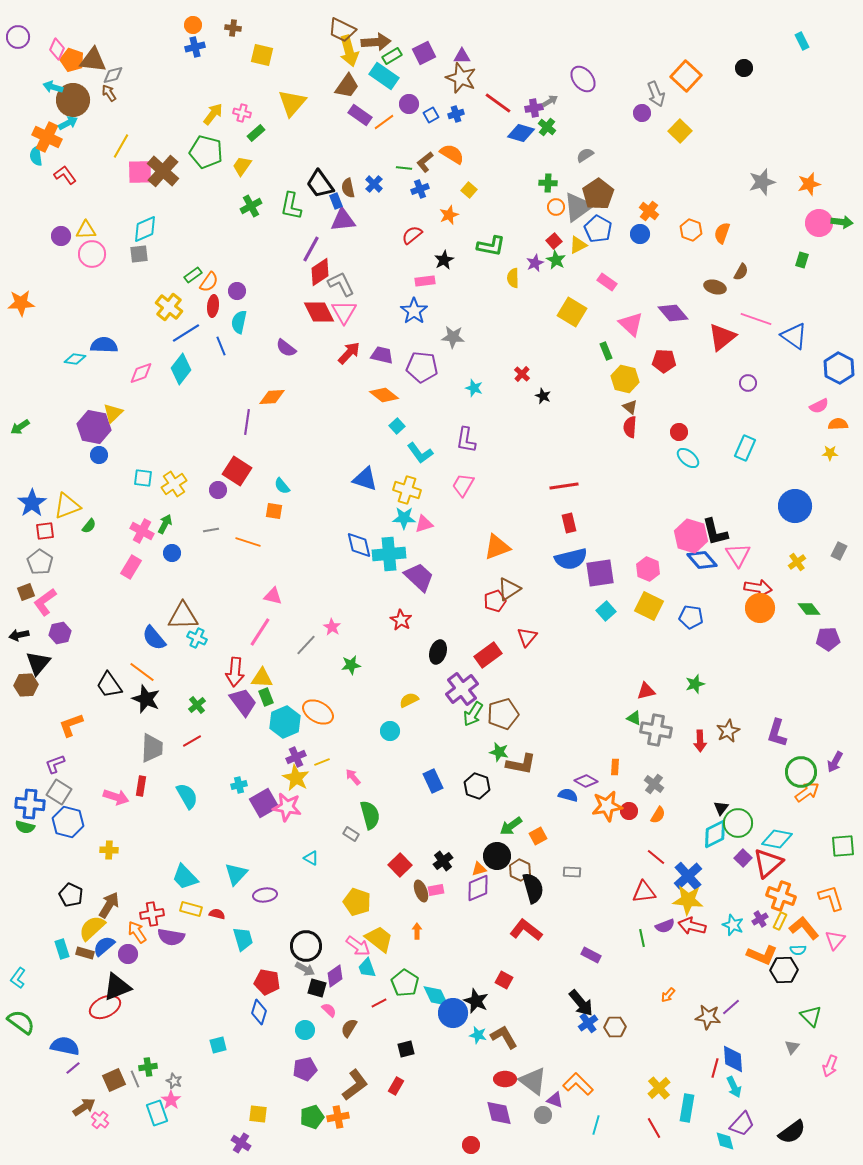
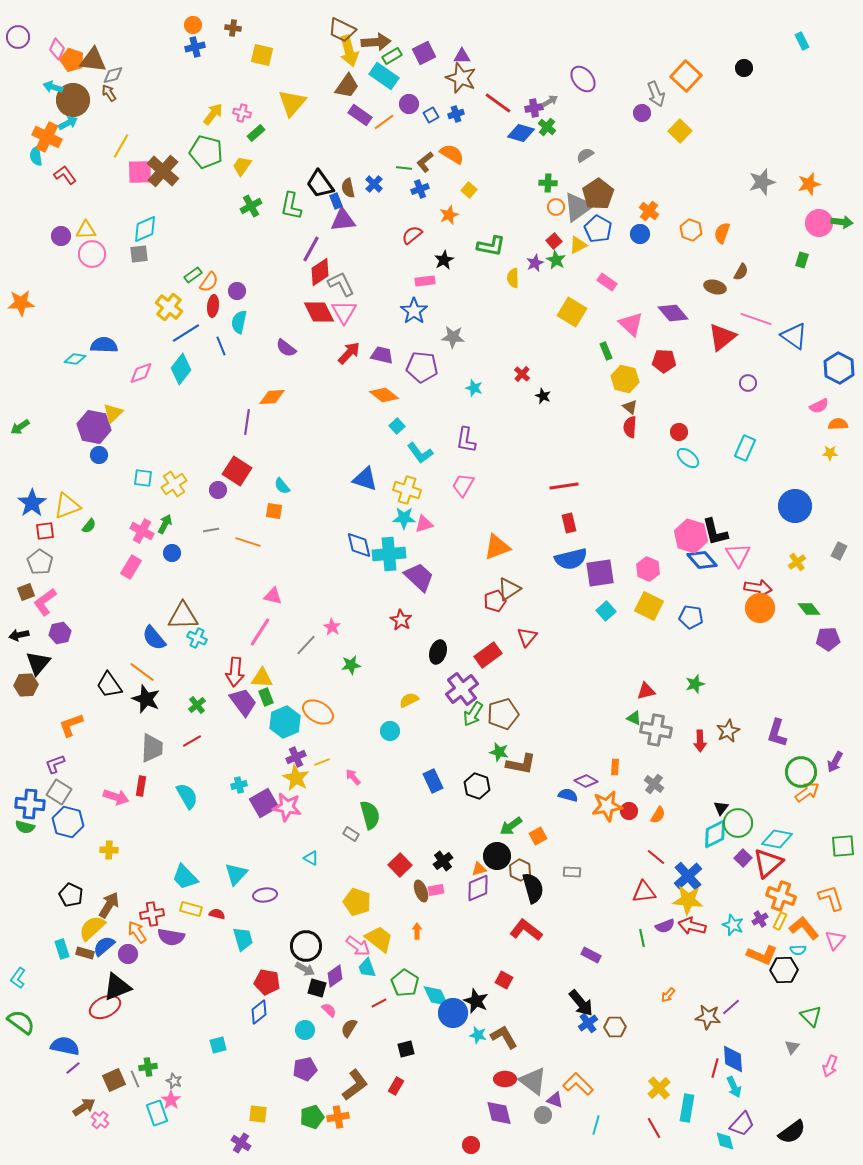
blue diamond at (259, 1012): rotated 35 degrees clockwise
